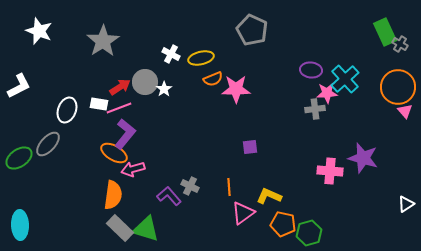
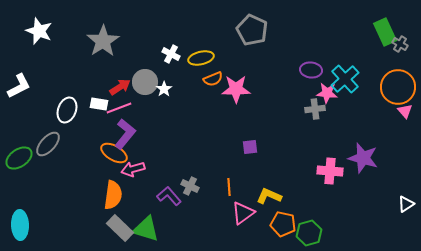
pink star at (327, 93): rotated 10 degrees clockwise
